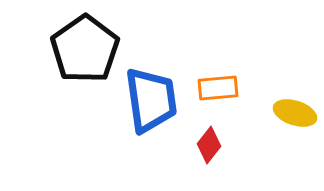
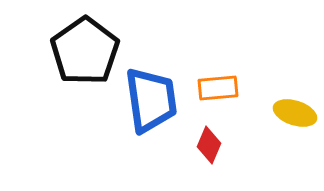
black pentagon: moved 2 px down
red diamond: rotated 15 degrees counterclockwise
